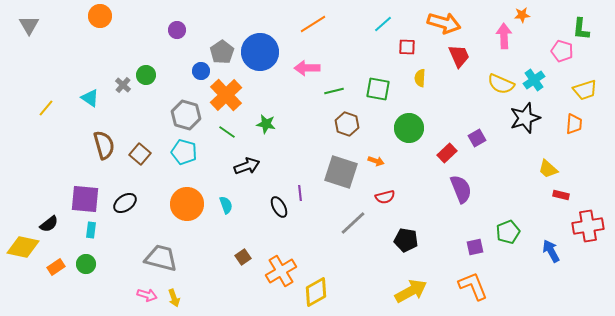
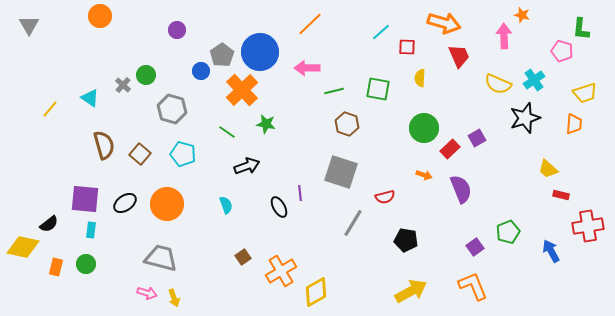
orange star at (522, 15): rotated 21 degrees clockwise
orange line at (313, 24): moved 3 px left; rotated 12 degrees counterclockwise
cyan line at (383, 24): moved 2 px left, 8 px down
gray pentagon at (222, 52): moved 3 px down
yellow semicircle at (501, 84): moved 3 px left
yellow trapezoid at (585, 90): moved 3 px down
orange cross at (226, 95): moved 16 px right, 5 px up
yellow line at (46, 108): moved 4 px right, 1 px down
gray hexagon at (186, 115): moved 14 px left, 6 px up
green circle at (409, 128): moved 15 px right
cyan pentagon at (184, 152): moved 1 px left, 2 px down
red rectangle at (447, 153): moved 3 px right, 4 px up
orange arrow at (376, 161): moved 48 px right, 14 px down
orange circle at (187, 204): moved 20 px left
gray line at (353, 223): rotated 16 degrees counterclockwise
purple square at (475, 247): rotated 24 degrees counterclockwise
orange rectangle at (56, 267): rotated 42 degrees counterclockwise
pink arrow at (147, 295): moved 2 px up
